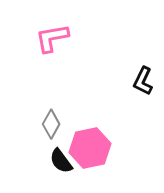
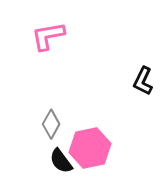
pink L-shape: moved 4 px left, 2 px up
